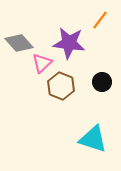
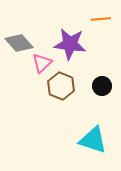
orange line: moved 1 px right, 1 px up; rotated 48 degrees clockwise
purple star: moved 1 px right, 1 px down
black circle: moved 4 px down
cyan triangle: moved 1 px down
